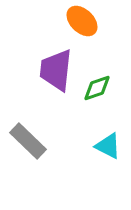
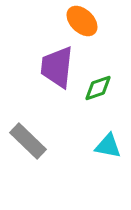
purple trapezoid: moved 1 px right, 3 px up
green diamond: moved 1 px right
cyan triangle: rotated 16 degrees counterclockwise
